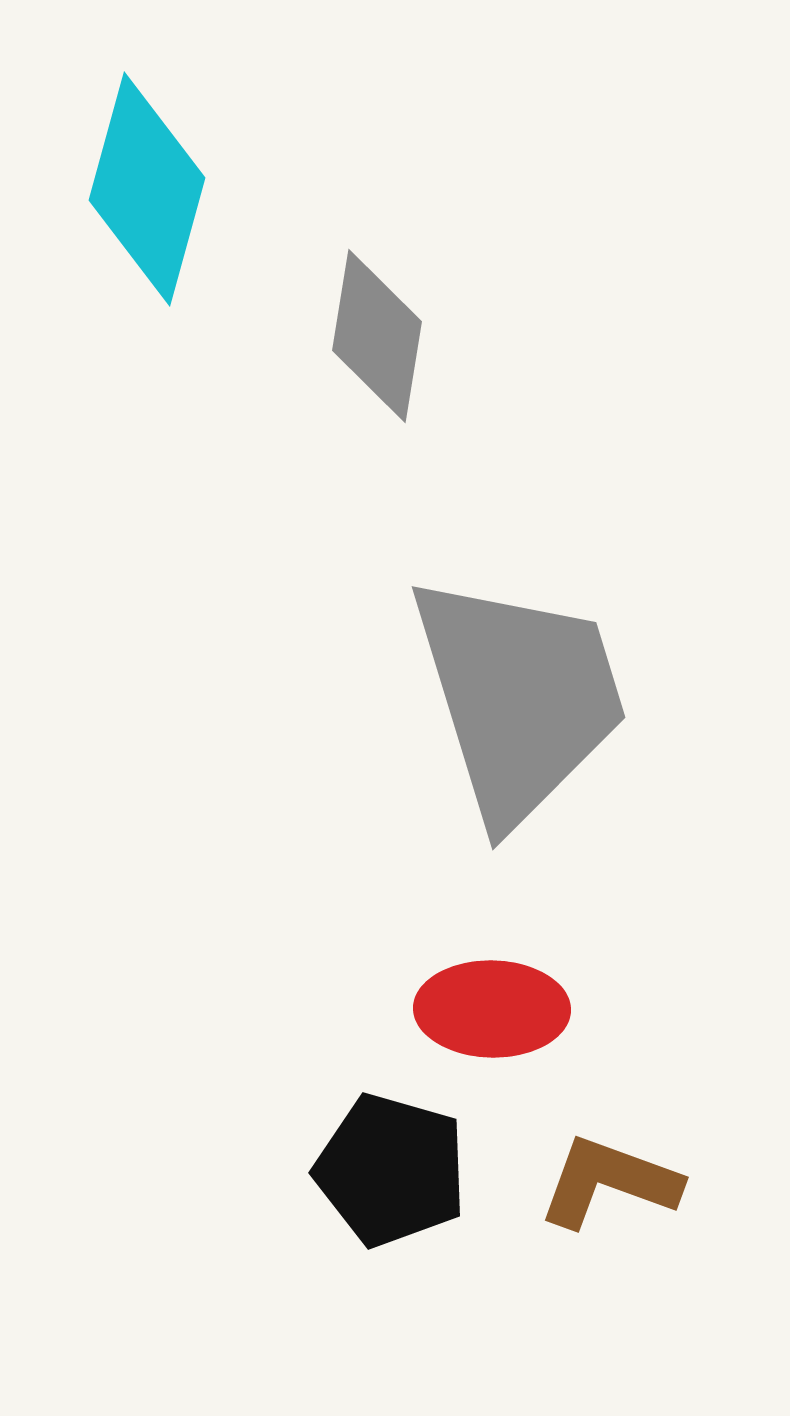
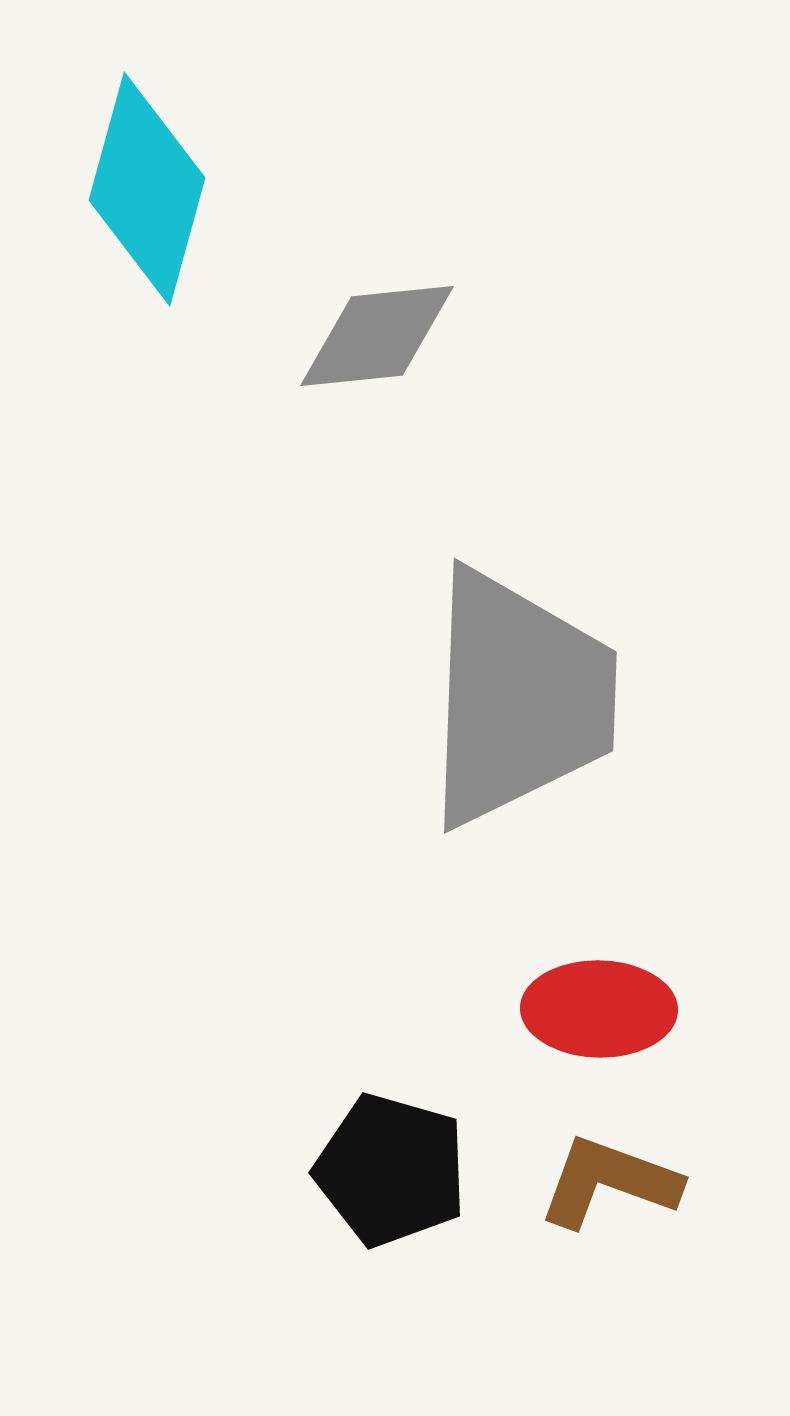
gray diamond: rotated 75 degrees clockwise
gray trapezoid: rotated 19 degrees clockwise
red ellipse: moved 107 px right
